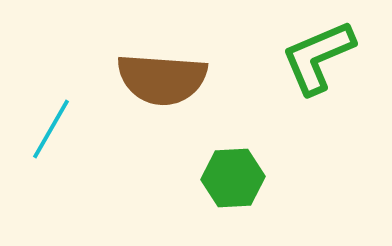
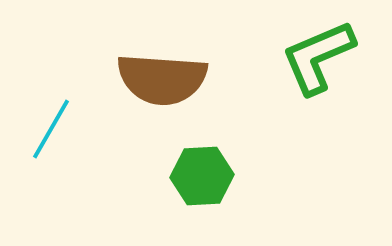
green hexagon: moved 31 px left, 2 px up
